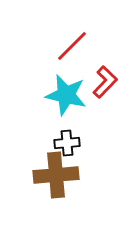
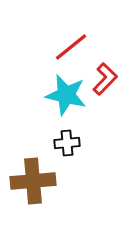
red line: moved 1 px left, 1 px down; rotated 6 degrees clockwise
red L-shape: moved 3 px up
brown cross: moved 23 px left, 6 px down
